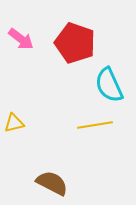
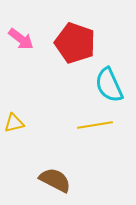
brown semicircle: moved 3 px right, 3 px up
